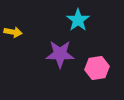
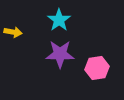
cyan star: moved 19 px left
